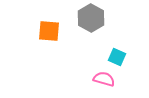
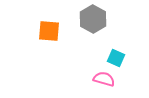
gray hexagon: moved 2 px right, 1 px down
cyan square: moved 1 px left, 1 px down
